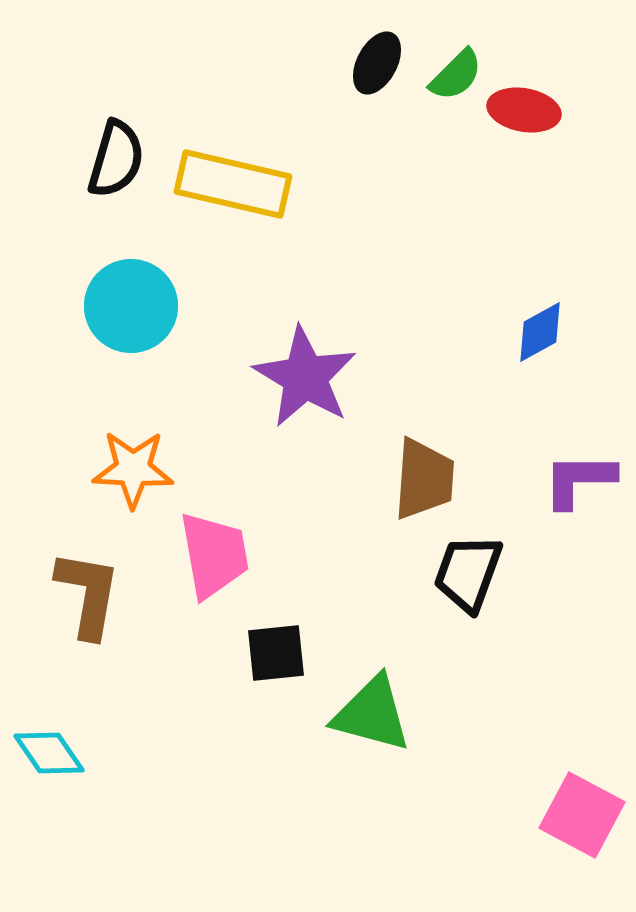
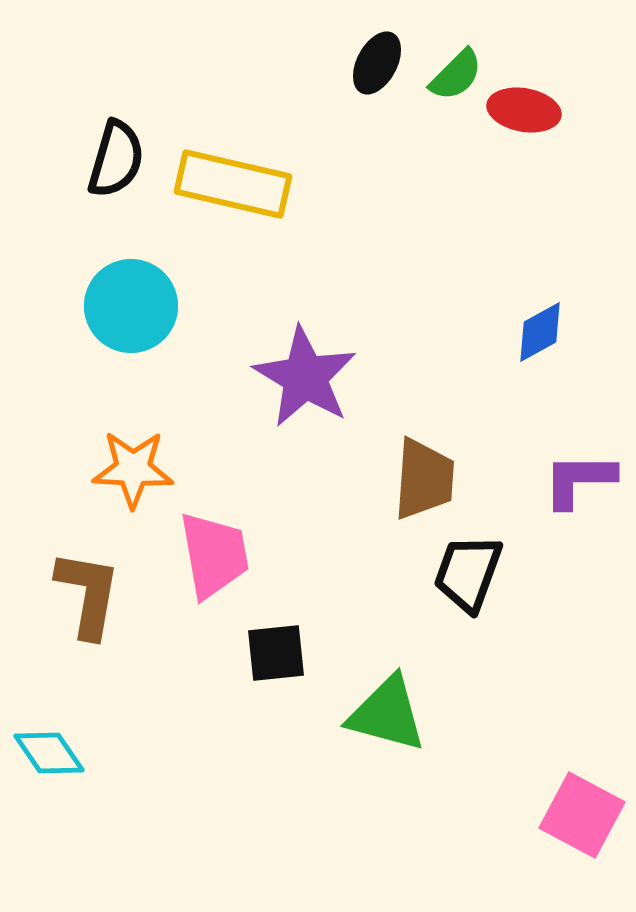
green triangle: moved 15 px right
